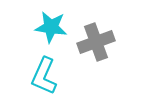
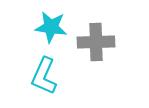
gray cross: rotated 18 degrees clockwise
